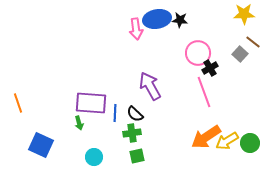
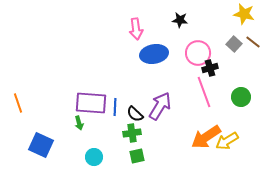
yellow star: rotated 15 degrees clockwise
blue ellipse: moved 3 px left, 35 px down
gray square: moved 6 px left, 10 px up
black cross: rotated 14 degrees clockwise
purple arrow: moved 10 px right, 20 px down; rotated 60 degrees clockwise
blue line: moved 6 px up
green circle: moved 9 px left, 46 px up
